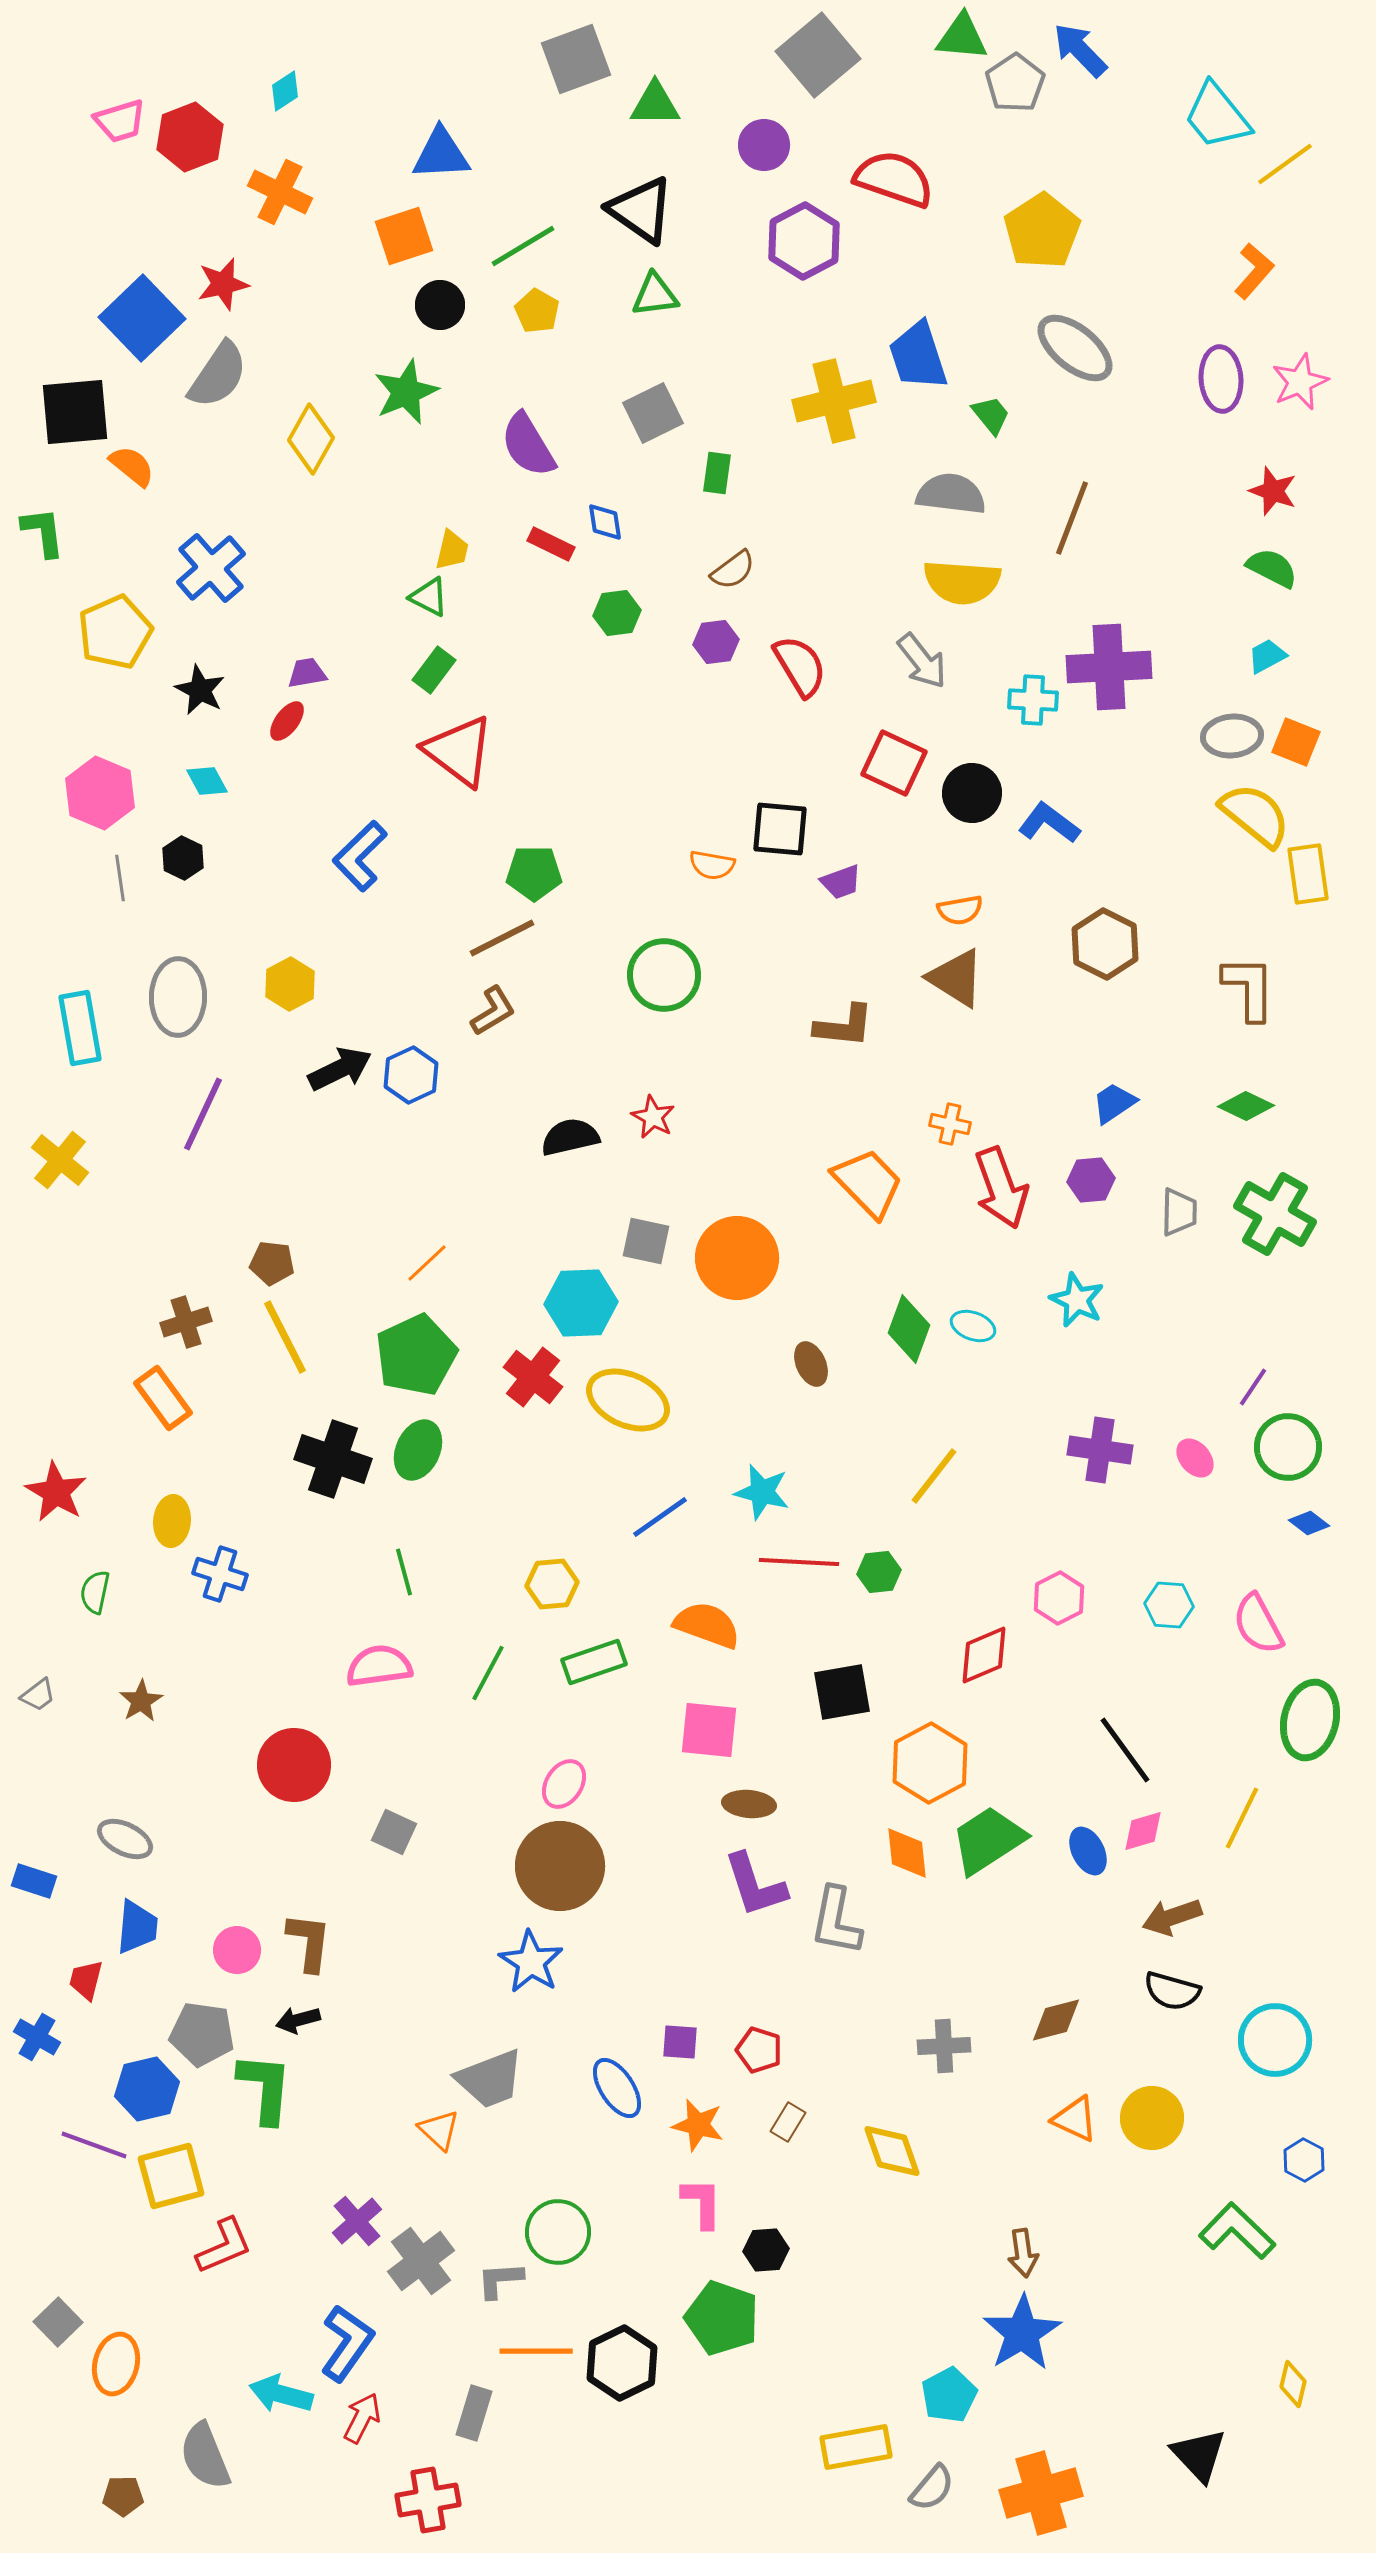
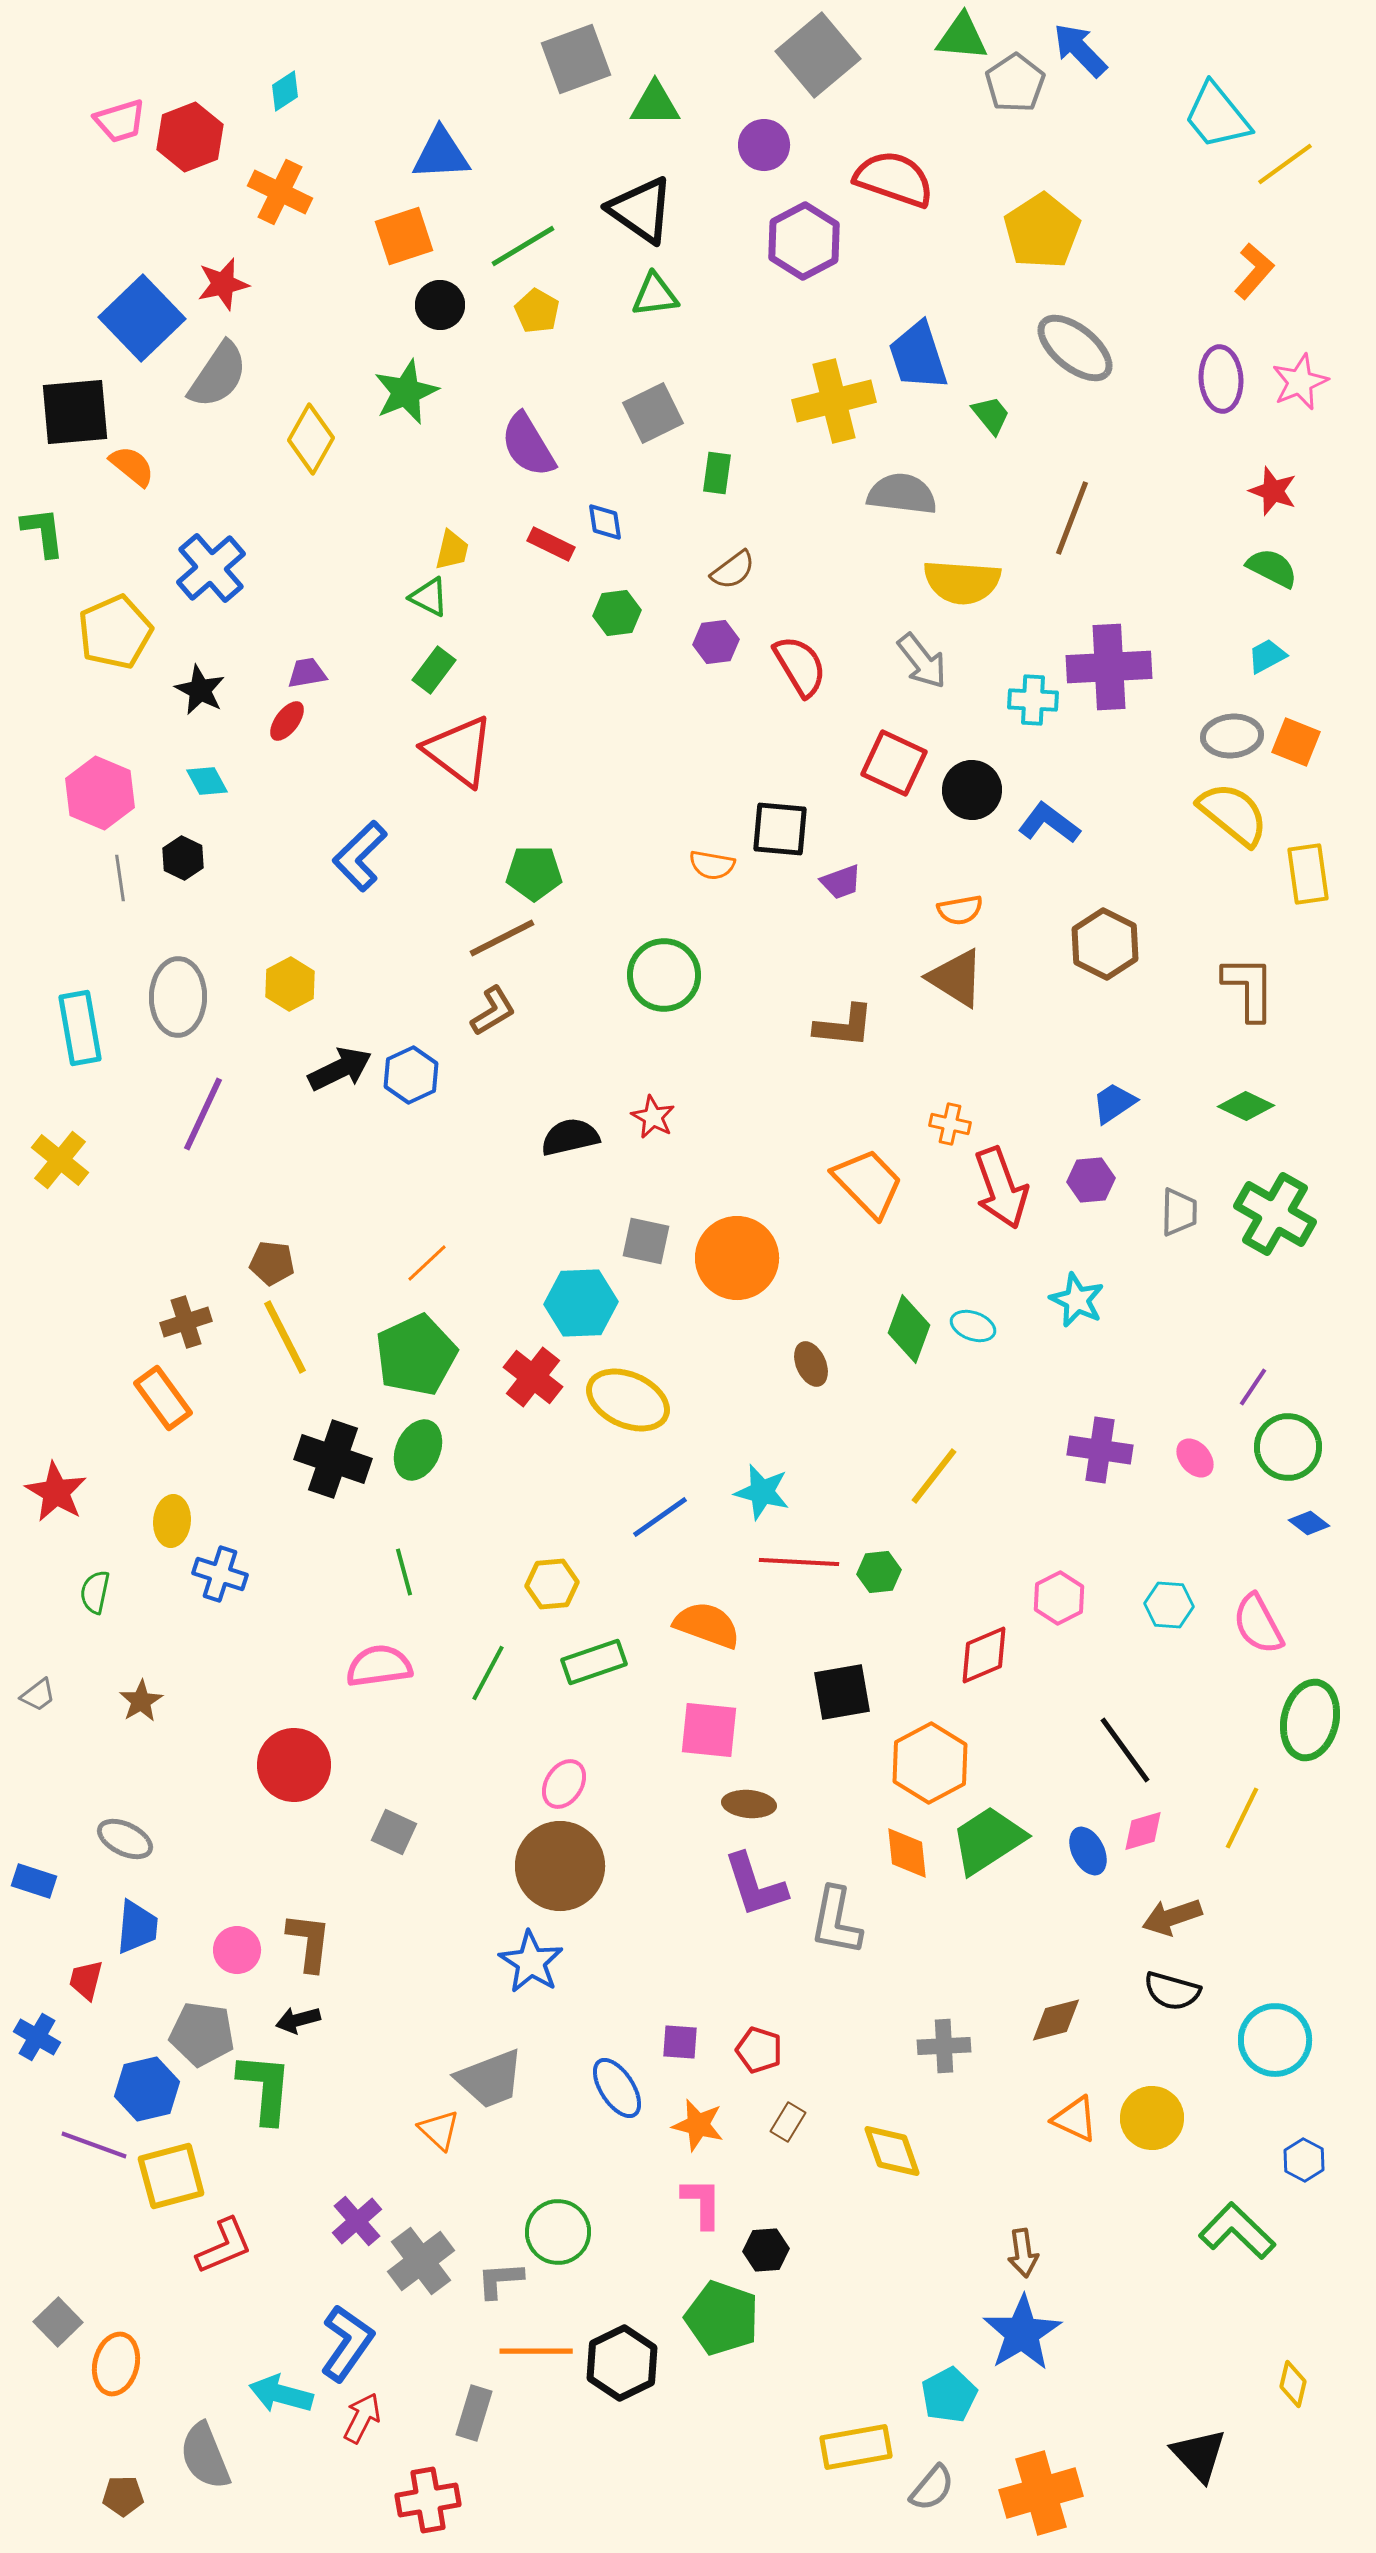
gray semicircle at (951, 494): moved 49 px left
black circle at (972, 793): moved 3 px up
yellow semicircle at (1255, 815): moved 22 px left, 1 px up
